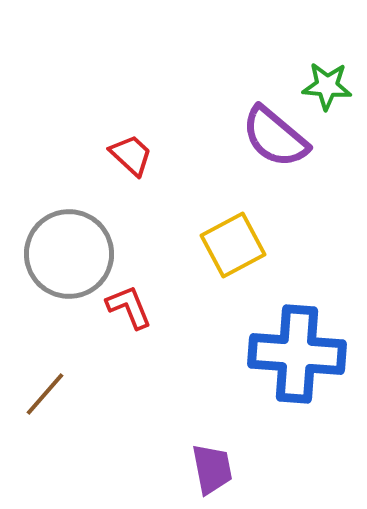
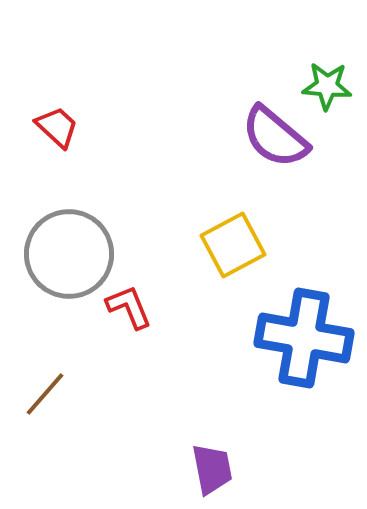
red trapezoid: moved 74 px left, 28 px up
blue cross: moved 7 px right, 16 px up; rotated 6 degrees clockwise
